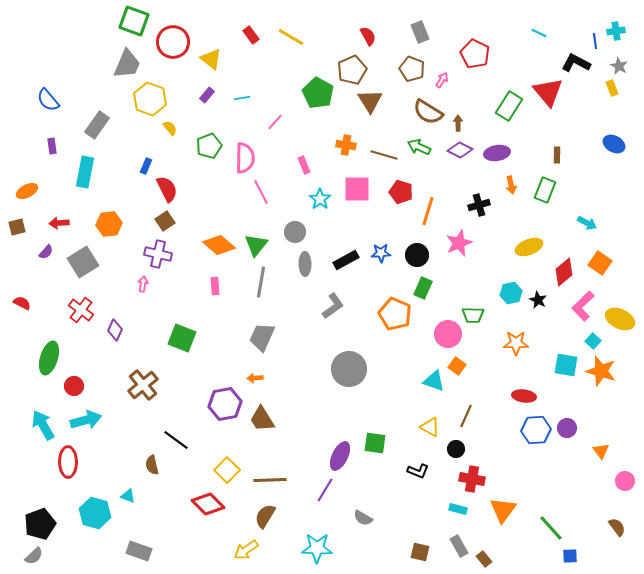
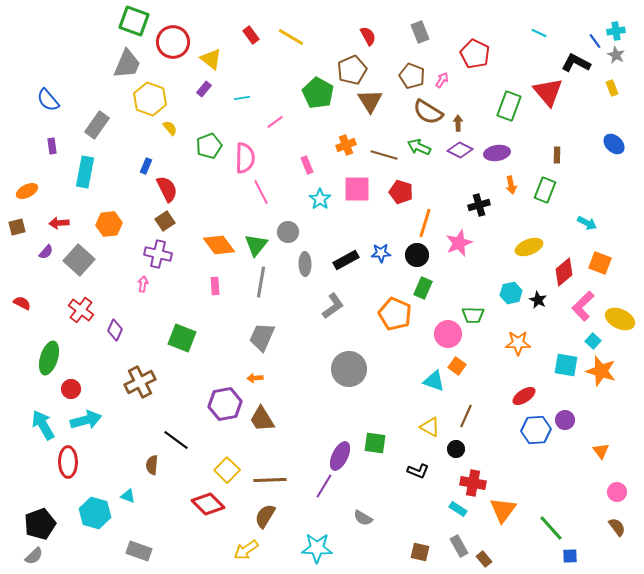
blue line at (595, 41): rotated 28 degrees counterclockwise
gray star at (619, 66): moved 3 px left, 11 px up
brown pentagon at (412, 69): moved 7 px down
purple rectangle at (207, 95): moved 3 px left, 6 px up
green rectangle at (509, 106): rotated 12 degrees counterclockwise
pink line at (275, 122): rotated 12 degrees clockwise
blue ellipse at (614, 144): rotated 15 degrees clockwise
orange cross at (346, 145): rotated 30 degrees counterclockwise
pink rectangle at (304, 165): moved 3 px right
orange line at (428, 211): moved 3 px left, 12 px down
gray circle at (295, 232): moved 7 px left
orange diamond at (219, 245): rotated 12 degrees clockwise
gray square at (83, 262): moved 4 px left, 2 px up; rotated 16 degrees counterclockwise
orange square at (600, 263): rotated 15 degrees counterclockwise
orange star at (516, 343): moved 2 px right
brown cross at (143, 385): moved 3 px left, 3 px up; rotated 12 degrees clockwise
red circle at (74, 386): moved 3 px left, 3 px down
red ellipse at (524, 396): rotated 40 degrees counterclockwise
purple circle at (567, 428): moved 2 px left, 8 px up
brown semicircle at (152, 465): rotated 18 degrees clockwise
red cross at (472, 479): moved 1 px right, 4 px down
pink circle at (625, 481): moved 8 px left, 11 px down
purple line at (325, 490): moved 1 px left, 4 px up
cyan rectangle at (458, 509): rotated 18 degrees clockwise
